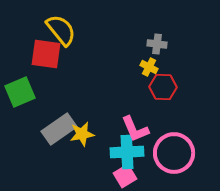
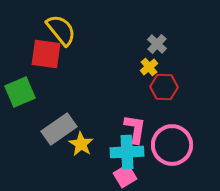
gray cross: rotated 36 degrees clockwise
yellow cross: rotated 24 degrees clockwise
red hexagon: moved 1 px right
pink L-shape: rotated 148 degrees counterclockwise
yellow star: moved 1 px left, 10 px down; rotated 30 degrees counterclockwise
pink circle: moved 2 px left, 8 px up
